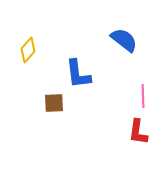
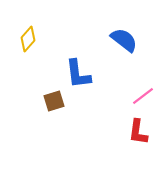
yellow diamond: moved 11 px up
pink line: rotated 55 degrees clockwise
brown square: moved 2 px up; rotated 15 degrees counterclockwise
